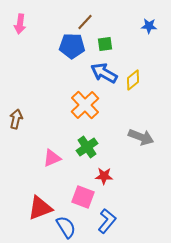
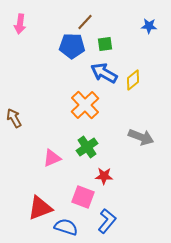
brown arrow: moved 2 px left, 1 px up; rotated 42 degrees counterclockwise
blue semicircle: rotated 40 degrees counterclockwise
